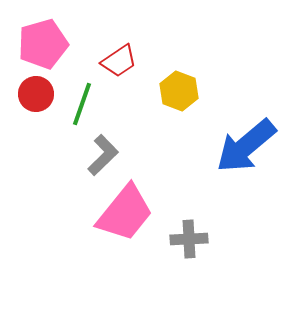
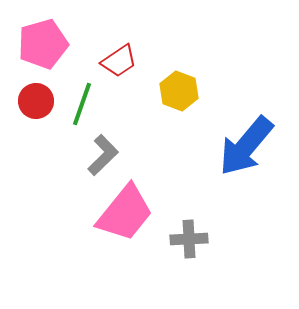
red circle: moved 7 px down
blue arrow: rotated 10 degrees counterclockwise
